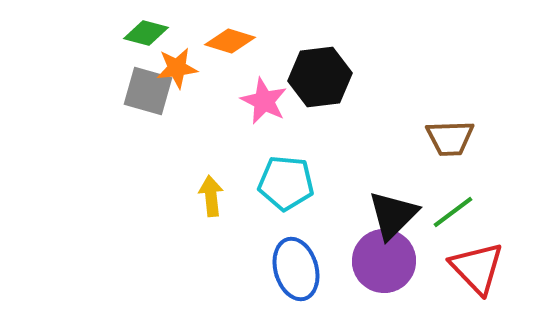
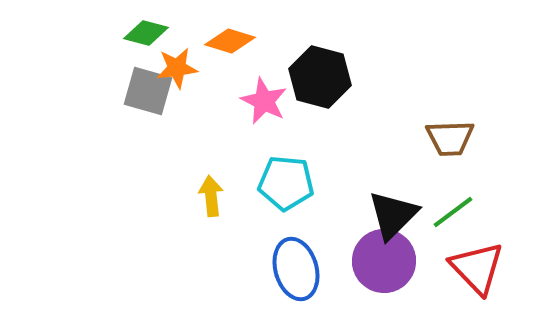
black hexagon: rotated 22 degrees clockwise
